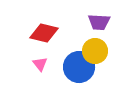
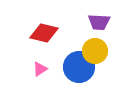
pink triangle: moved 5 px down; rotated 35 degrees clockwise
